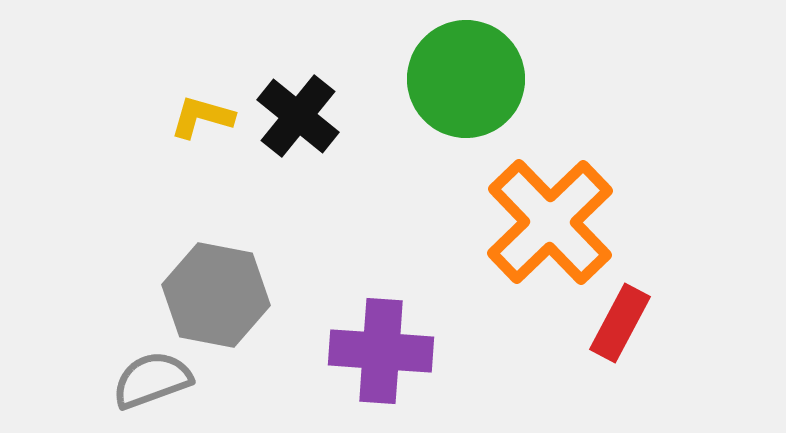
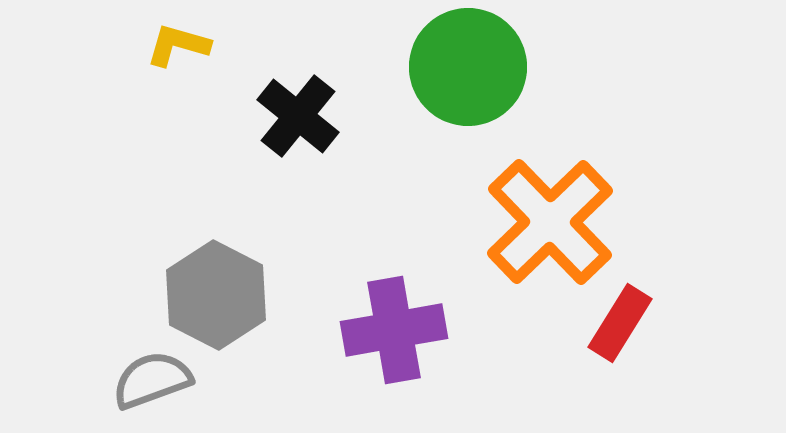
green circle: moved 2 px right, 12 px up
yellow L-shape: moved 24 px left, 72 px up
gray hexagon: rotated 16 degrees clockwise
red rectangle: rotated 4 degrees clockwise
purple cross: moved 13 px right, 21 px up; rotated 14 degrees counterclockwise
